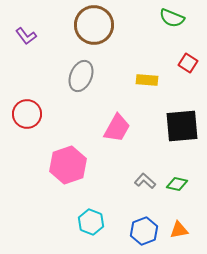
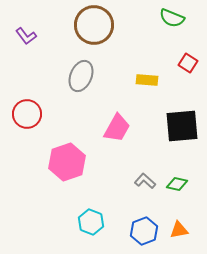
pink hexagon: moved 1 px left, 3 px up
